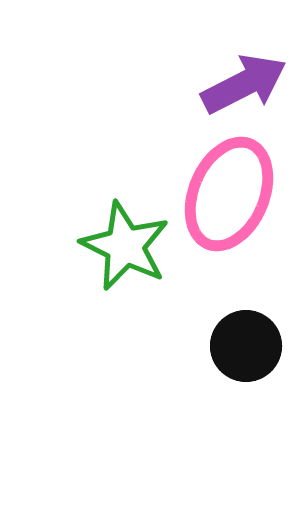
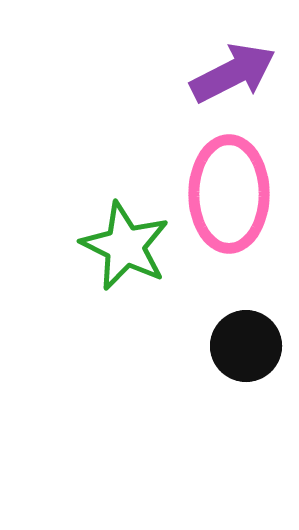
purple arrow: moved 11 px left, 11 px up
pink ellipse: rotated 23 degrees counterclockwise
